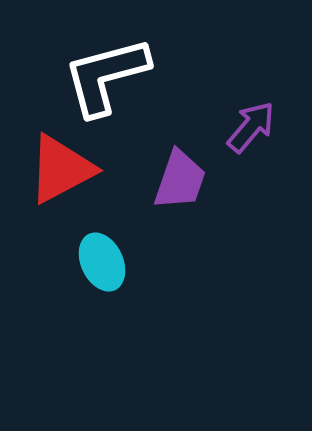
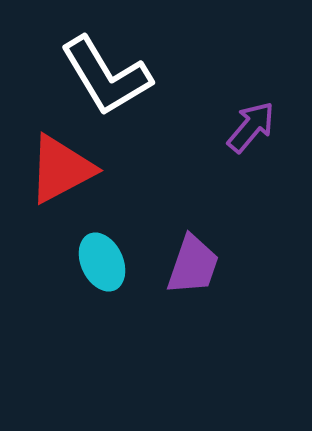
white L-shape: rotated 106 degrees counterclockwise
purple trapezoid: moved 13 px right, 85 px down
